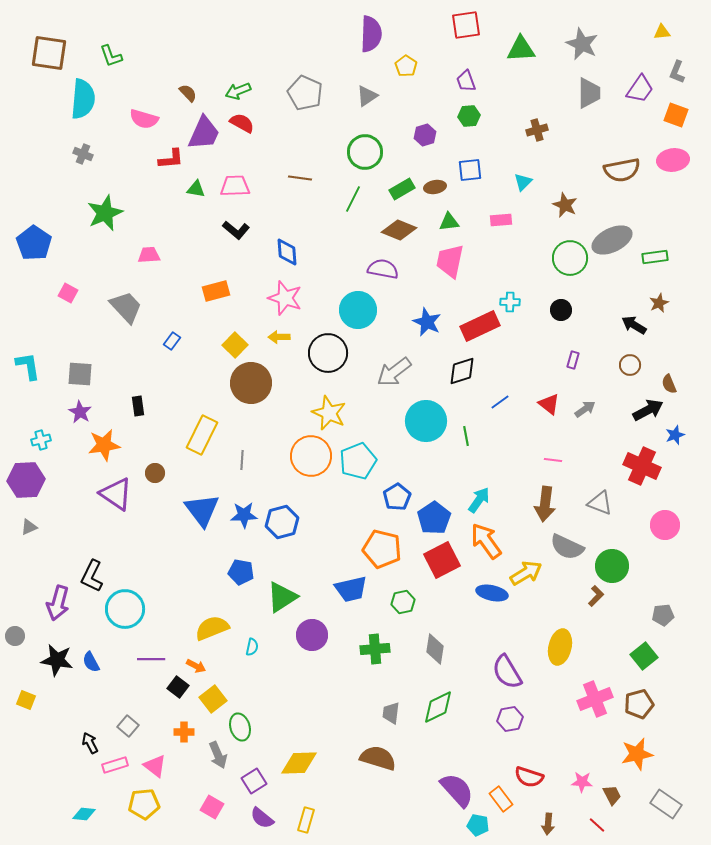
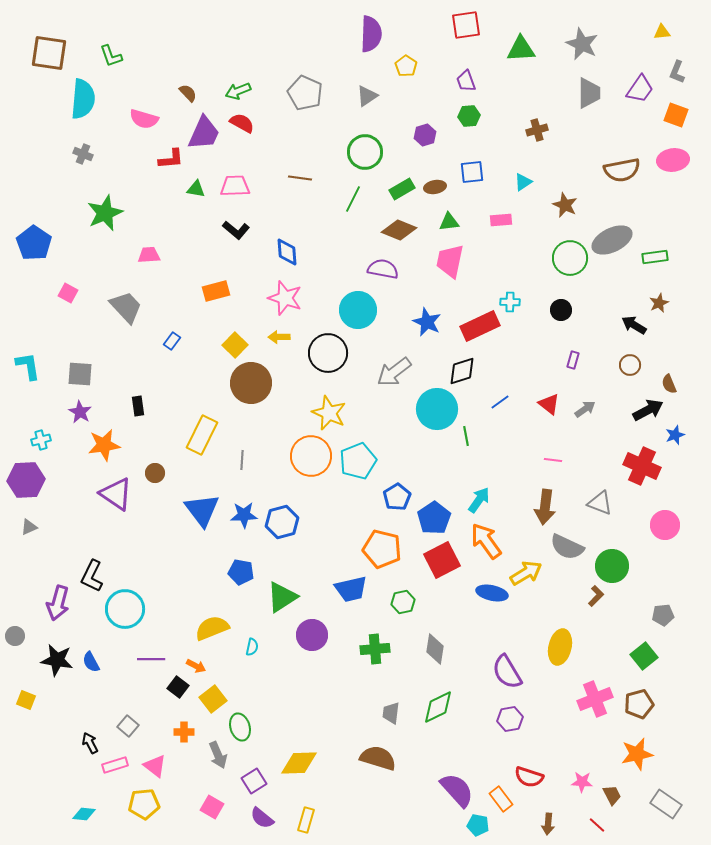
blue square at (470, 170): moved 2 px right, 2 px down
cyan triangle at (523, 182): rotated 12 degrees clockwise
cyan circle at (426, 421): moved 11 px right, 12 px up
brown arrow at (545, 504): moved 3 px down
